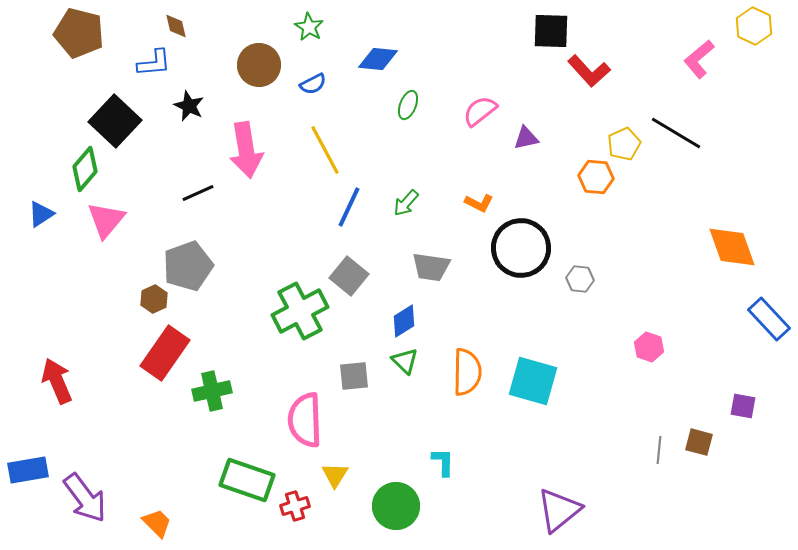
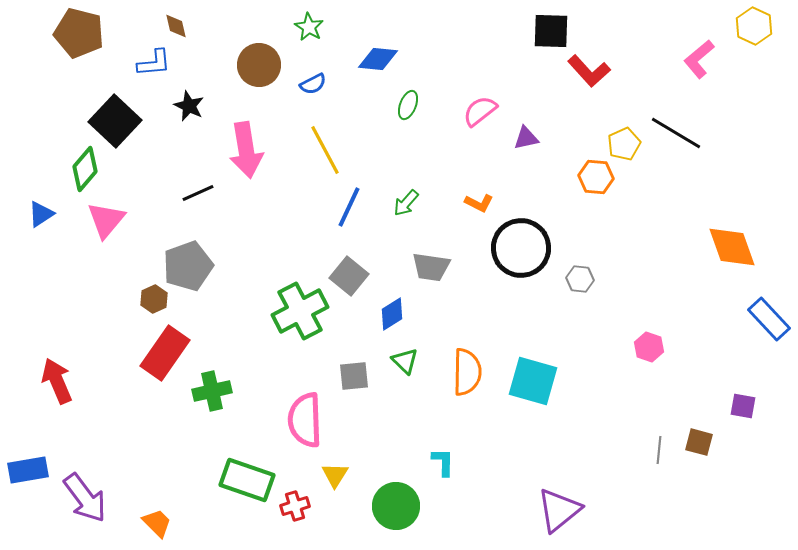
blue diamond at (404, 321): moved 12 px left, 7 px up
